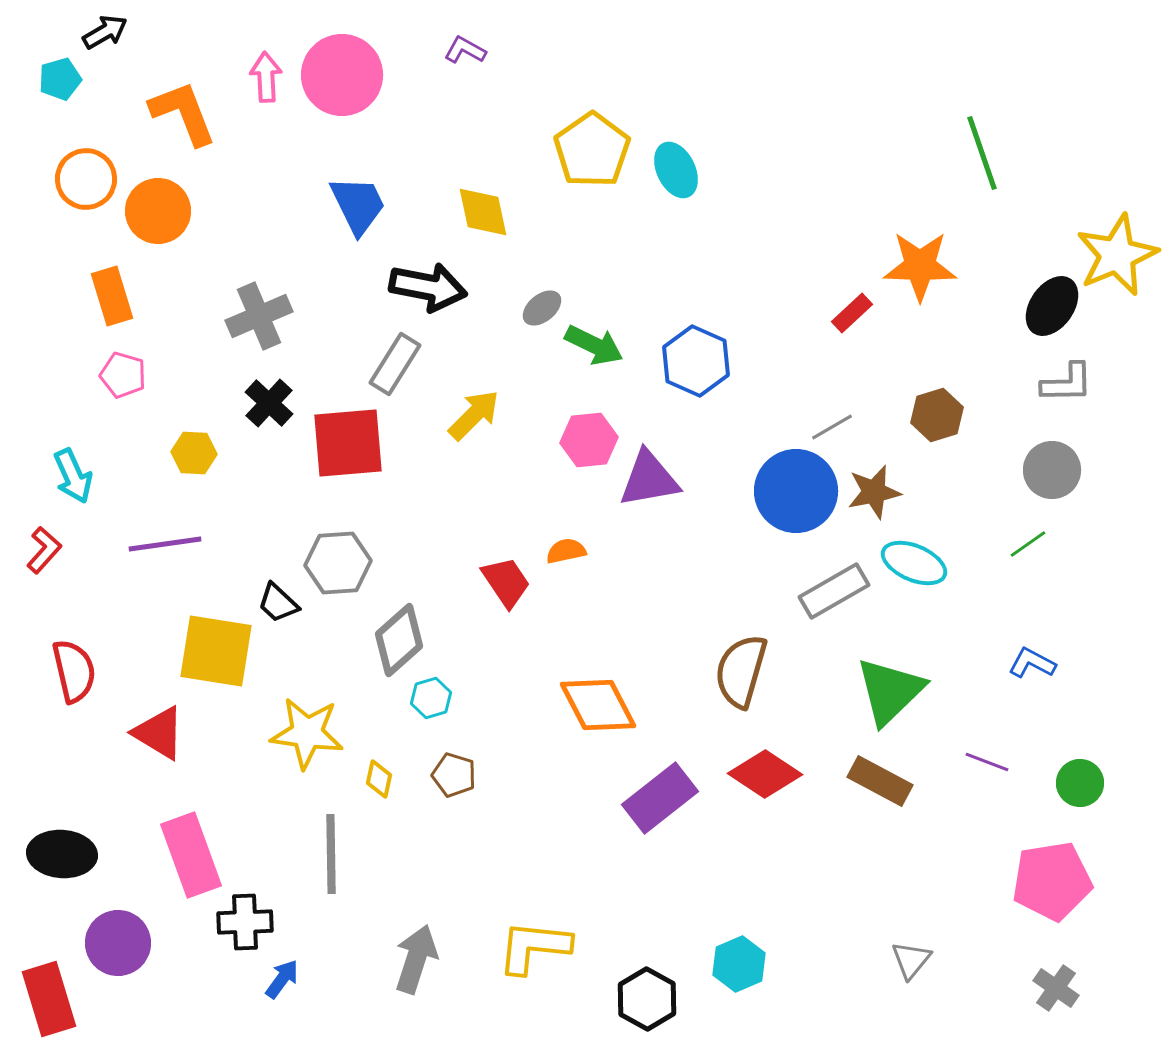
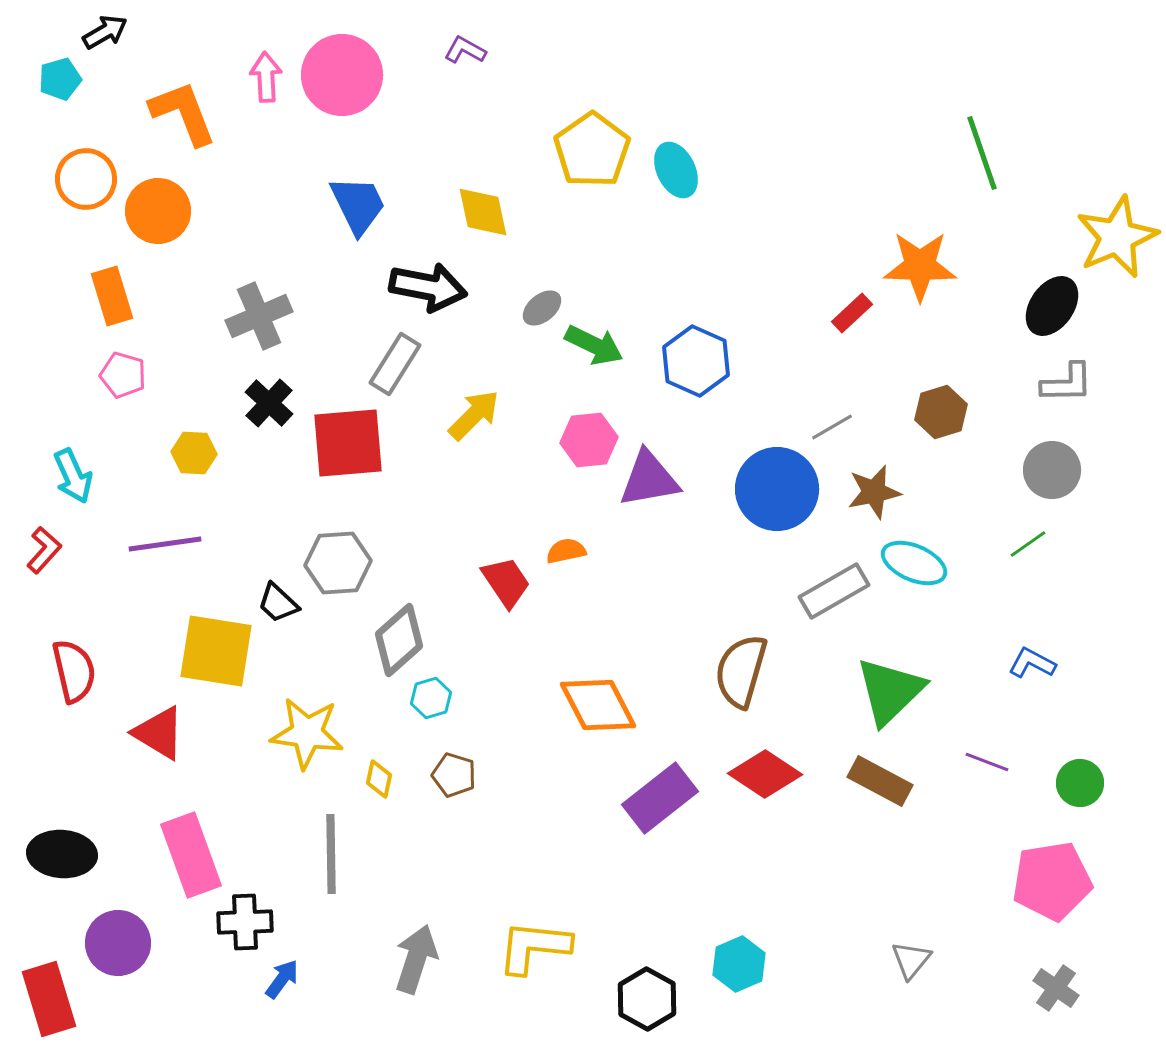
yellow star at (1117, 255): moved 18 px up
brown hexagon at (937, 415): moved 4 px right, 3 px up
blue circle at (796, 491): moved 19 px left, 2 px up
